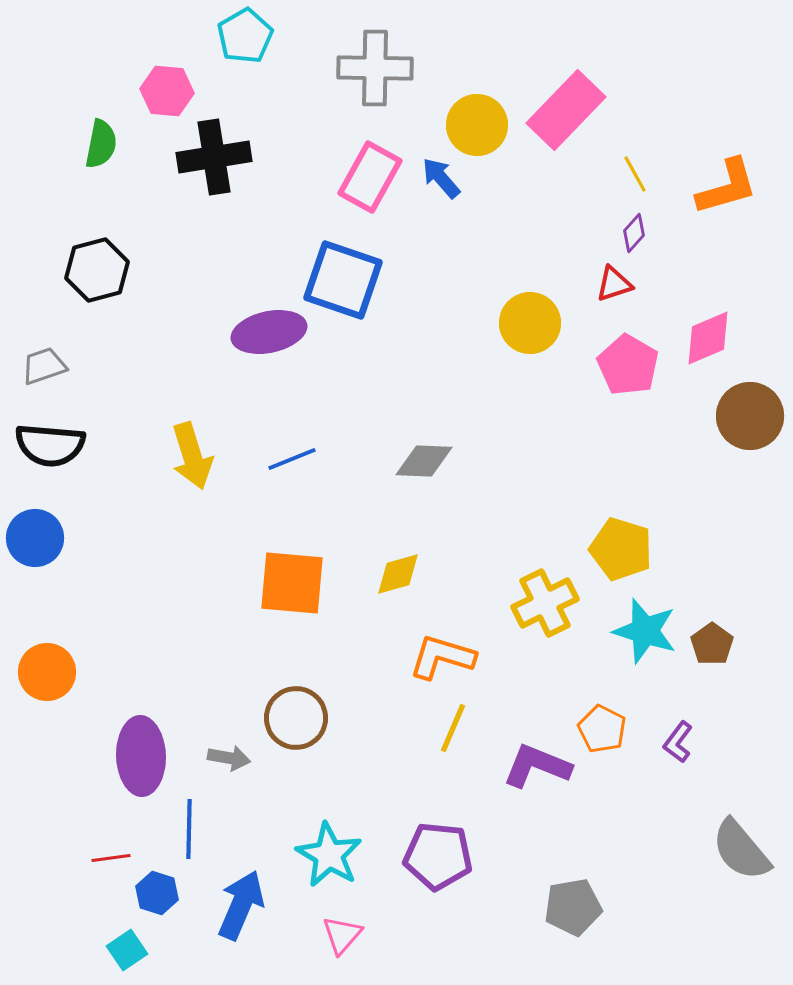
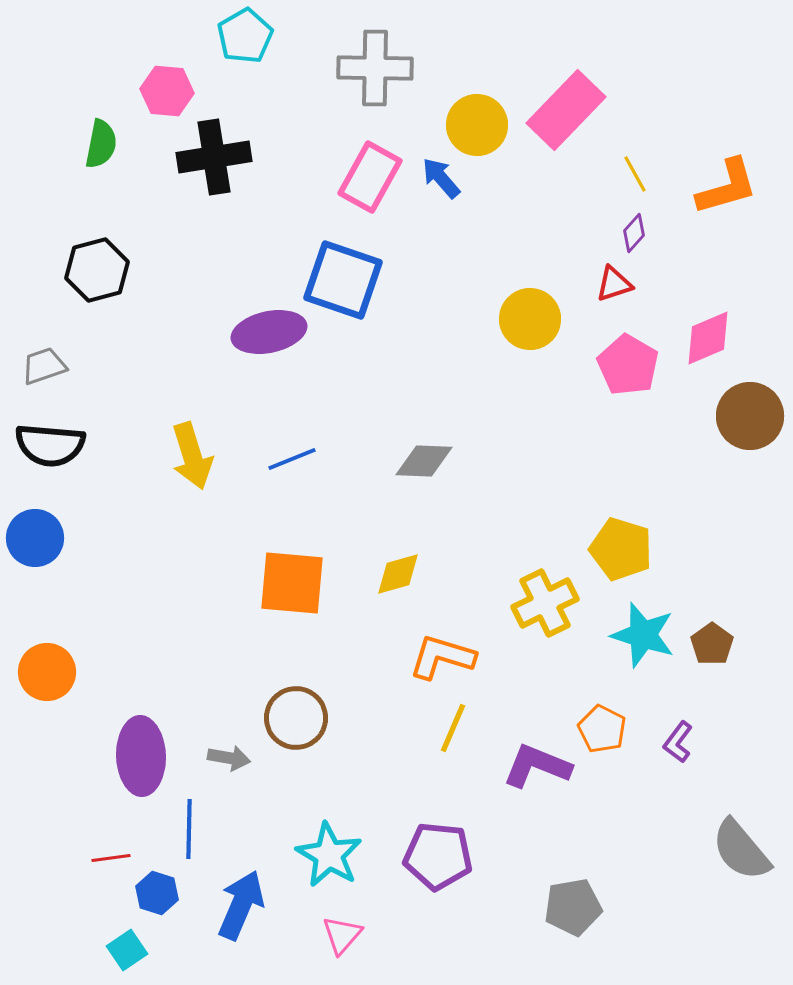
yellow circle at (530, 323): moved 4 px up
cyan star at (645, 631): moved 2 px left, 4 px down
